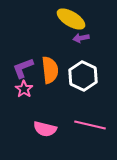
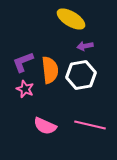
purple arrow: moved 4 px right, 8 px down
purple L-shape: moved 6 px up
white hexagon: moved 2 px left, 1 px up; rotated 24 degrees clockwise
pink star: moved 1 px right; rotated 12 degrees counterclockwise
pink semicircle: moved 3 px up; rotated 10 degrees clockwise
